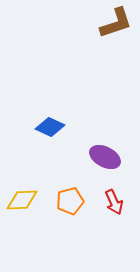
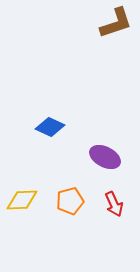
red arrow: moved 2 px down
